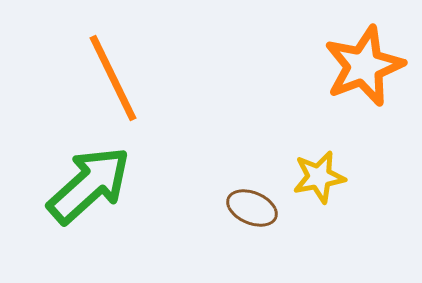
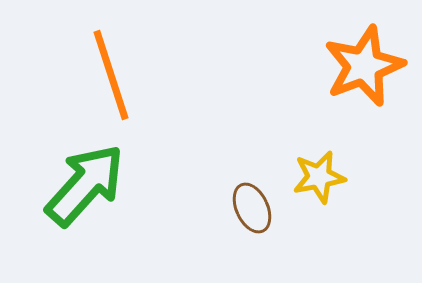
orange line: moved 2 px left, 3 px up; rotated 8 degrees clockwise
green arrow: moved 4 px left; rotated 6 degrees counterclockwise
brown ellipse: rotated 42 degrees clockwise
